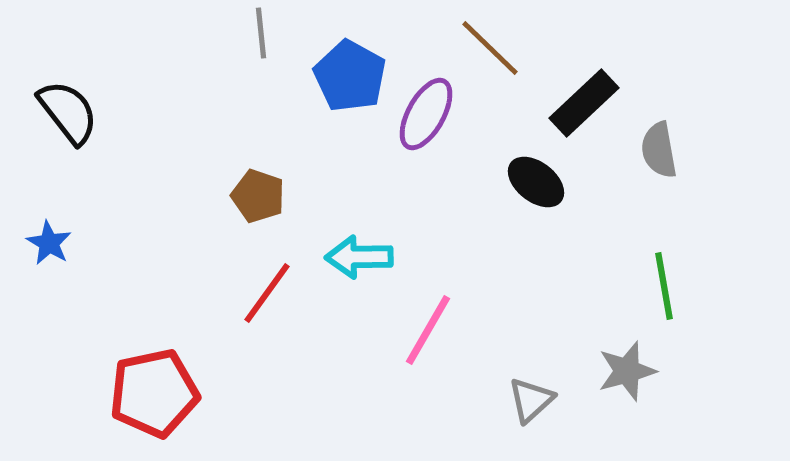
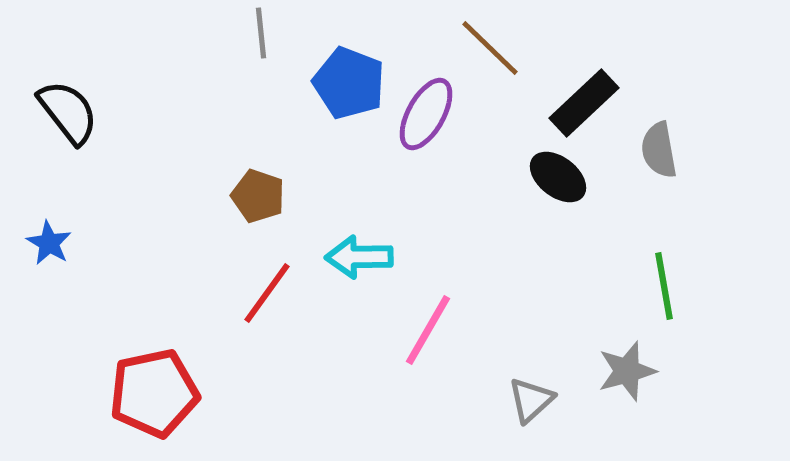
blue pentagon: moved 1 px left, 7 px down; rotated 8 degrees counterclockwise
black ellipse: moved 22 px right, 5 px up
